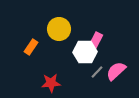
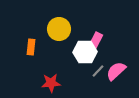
orange rectangle: rotated 28 degrees counterclockwise
gray line: moved 1 px right, 1 px up
